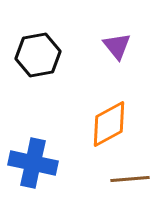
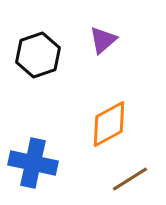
purple triangle: moved 14 px left, 6 px up; rotated 28 degrees clockwise
black hexagon: rotated 9 degrees counterclockwise
brown line: rotated 27 degrees counterclockwise
